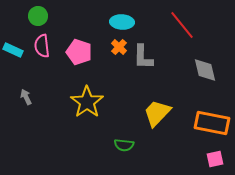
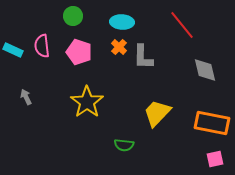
green circle: moved 35 px right
